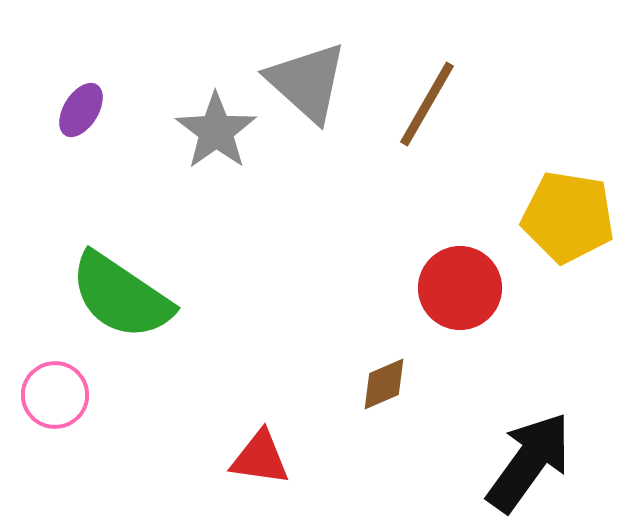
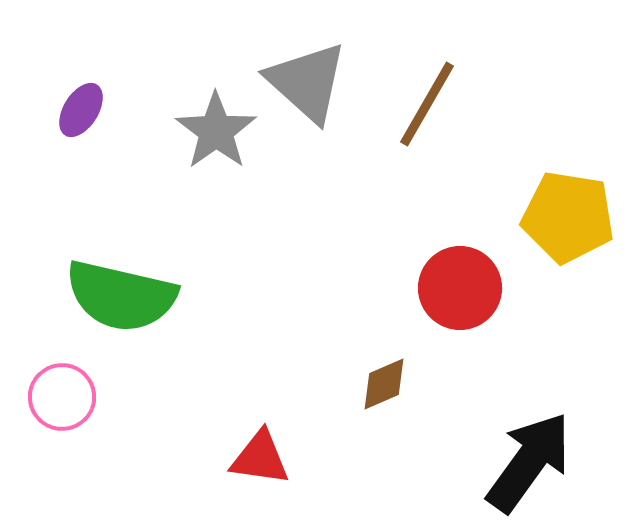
green semicircle: rotated 21 degrees counterclockwise
pink circle: moved 7 px right, 2 px down
